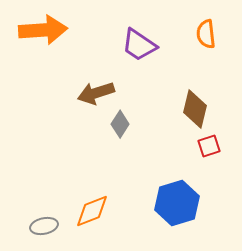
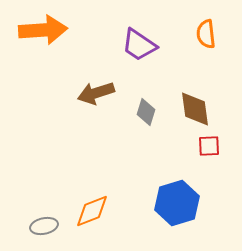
brown diamond: rotated 21 degrees counterclockwise
gray diamond: moved 26 px right, 12 px up; rotated 16 degrees counterclockwise
red square: rotated 15 degrees clockwise
